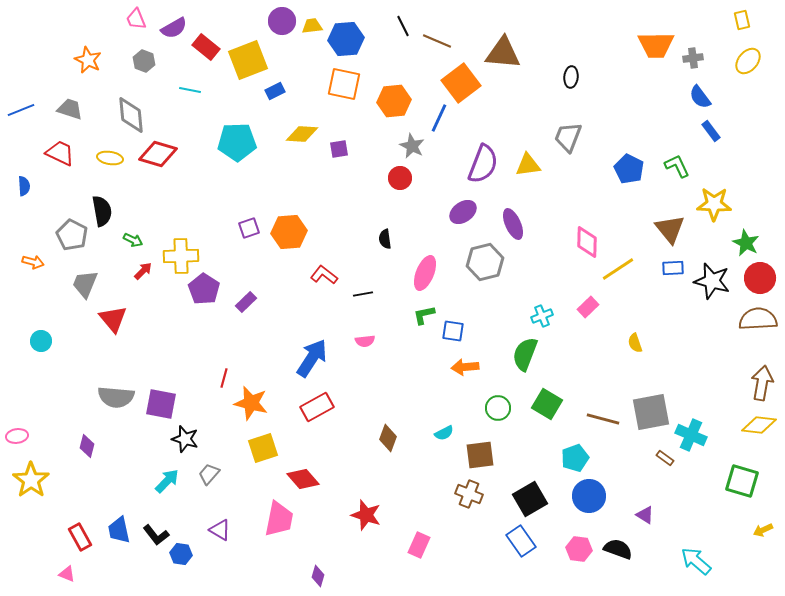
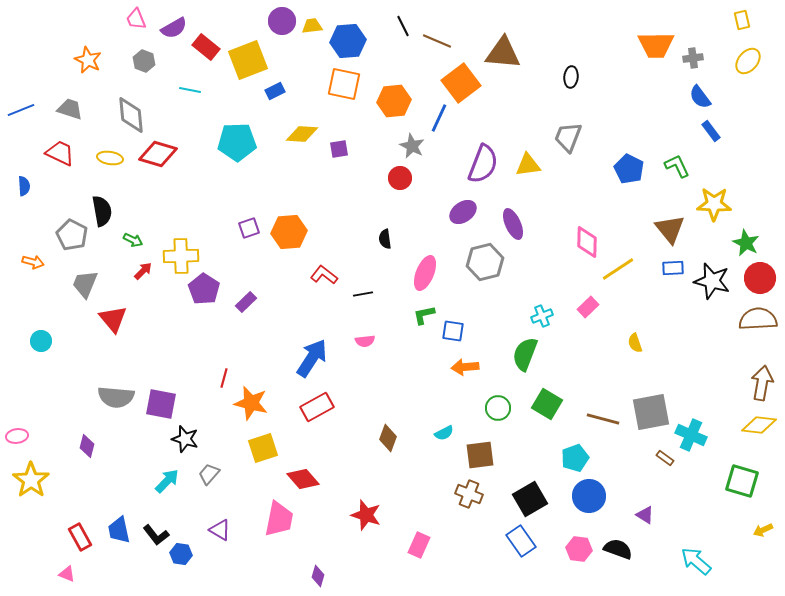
blue hexagon at (346, 39): moved 2 px right, 2 px down
